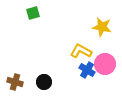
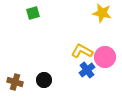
yellow star: moved 14 px up
yellow L-shape: moved 1 px right
pink circle: moved 7 px up
blue cross: rotated 21 degrees clockwise
black circle: moved 2 px up
